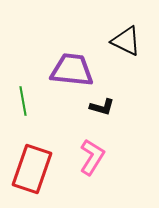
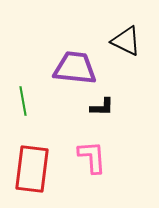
purple trapezoid: moved 3 px right, 2 px up
black L-shape: rotated 15 degrees counterclockwise
pink L-shape: rotated 36 degrees counterclockwise
red rectangle: rotated 12 degrees counterclockwise
